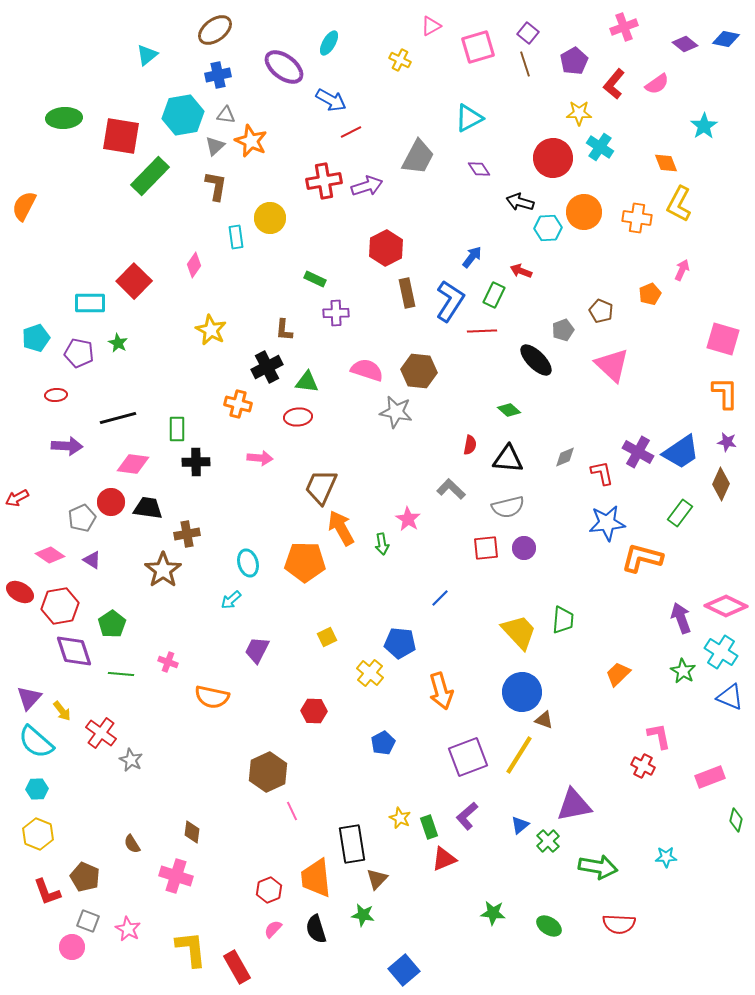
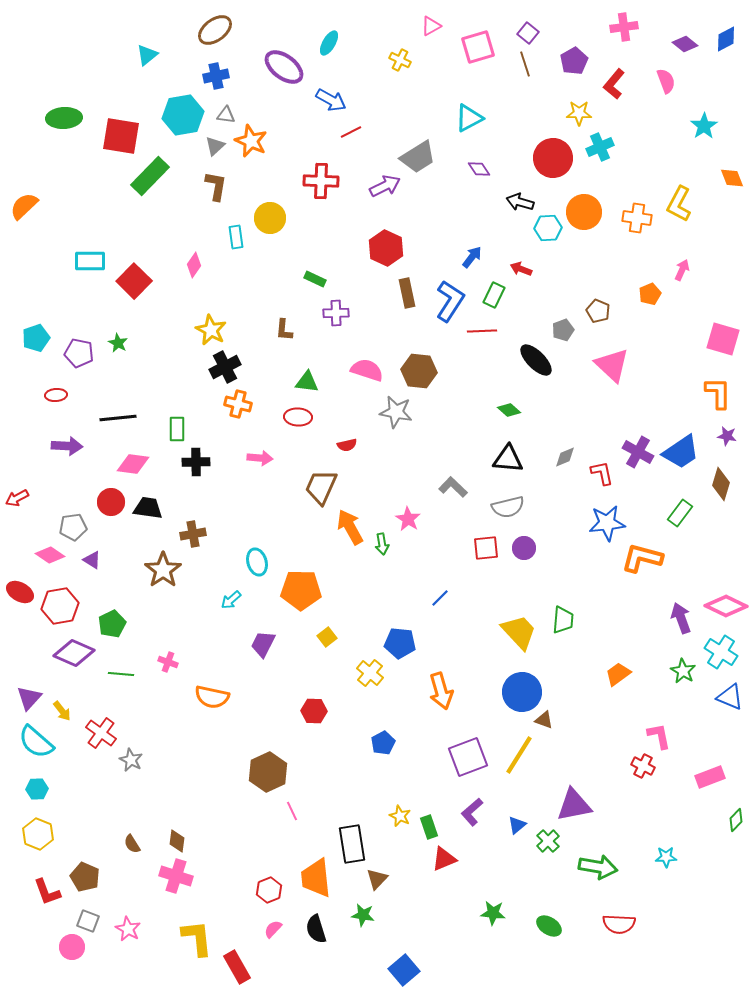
pink cross at (624, 27): rotated 12 degrees clockwise
blue diamond at (726, 39): rotated 40 degrees counterclockwise
blue cross at (218, 75): moved 2 px left, 1 px down
pink semicircle at (657, 84): moved 9 px right, 3 px up; rotated 75 degrees counterclockwise
cyan cross at (600, 147): rotated 32 degrees clockwise
gray trapezoid at (418, 157): rotated 30 degrees clockwise
orange diamond at (666, 163): moved 66 px right, 15 px down
red cross at (324, 181): moved 3 px left; rotated 12 degrees clockwise
purple arrow at (367, 186): moved 18 px right; rotated 8 degrees counterclockwise
orange semicircle at (24, 206): rotated 20 degrees clockwise
red hexagon at (386, 248): rotated 8 degrees counterclockwise
red arrow at (521, 271): moved 2 px up
cyan rectangle at (90, 303): moved 42 px up
brown pentagon at (601, 311): moved 3 px left
black cross at (267, 367): moved 42 px left
orange L-shape at (725, 393): moved 7 px left
red ellipse at (298, 417): rotated 8 degrees clockwise
black line at (118, 418): rotated 9 degrees clockwise
purple star at (727, 442): moved 6 px up
red semicircle at (470, 445): moved 123 px left; rotated 66 degrees clockwise
brown diamond at (721, 484): rotated 8 degrees counterclockwise
gray L-shape at (451, 489): moved 2 px right, 2 px up
gray pentagon at (82, 518): moved 9 px left, 9 px down; rotated 16 degrees clockwise
orange arrow at (341, 528): moved 9 px right, 1 px up
brown cross at (187, 534): moved 6 px right
orange pentagon at (305, 562): moved 4 px left, 28 px down
cyan ellipse at (248, 563): moved 9 px right, 1 px up
green pentagon at (112, 624): rotated 8 degrees clockwise
yellow square at (327, 637): rotated 12 degrees counterclockwise
purple trapezoid at (257, 650): moved 6 px right, 6 px up
purple diamond at (74, 651): moved 2 px down; rotated 48 degrees counterclockwise
orange trapezoid at (618, 674): rotated 8 degrees clockwise
purple L-shape at (467, 816): moved 5 px right, 4 px up
yellow star at (400, 818): moved 2 px up
green diamond at (736, 820): rotated 30 degrees clockwise
blue triangle at (520, 825): moved 3 px left
brown diamond at (192, 832): moved 15 px left, 9 px down
yellow L-shape at (191, 949): moved 6 px right, 11 px up
